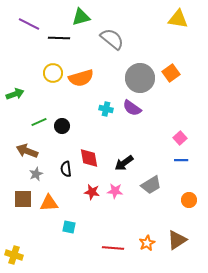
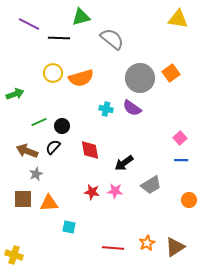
red diamond: moved 1 px right, 8 px up
black semicircle: moved 13 px left, 22 px up; rotated 49 degrees clockwise
brown triangle: moved 2 px left, 7 px down
